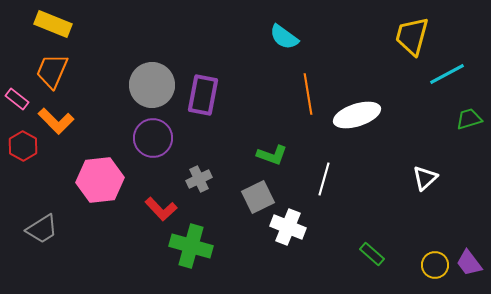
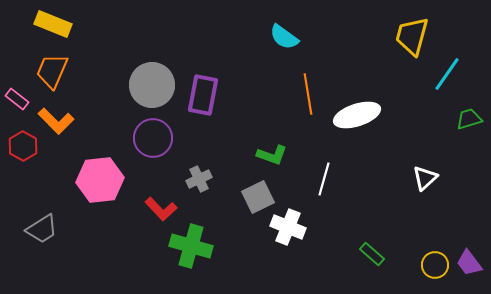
cyan line: rotated 27 degrees counterclockwise
